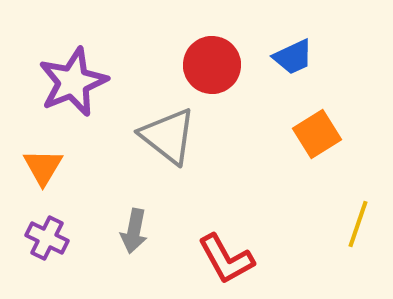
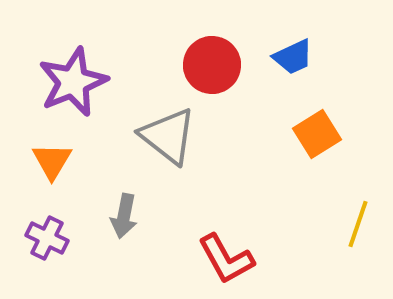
orange triangle: moved 9 px right, 6 px up
gray arrow: moved 10 px left, 15 px up
